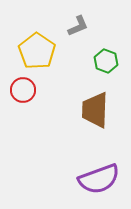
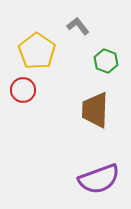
gray L-shape: rotated 105 degrees counterclockwise
